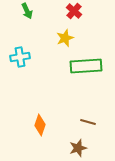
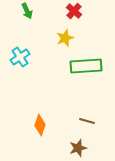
cyan cross: rotated 24 degrees counterclockwise
brown line: moved 1 px left, 1 px up
